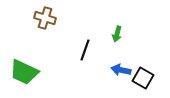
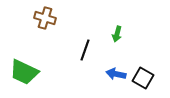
blue arrow: moved 5 px left, 4 px down
